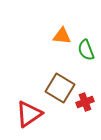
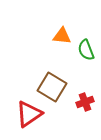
brown square: moved 8 px left, 1 px up
